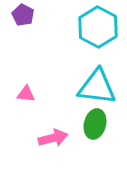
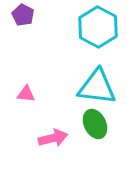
green ellipse: rotated 40 degrees counterclockwise
